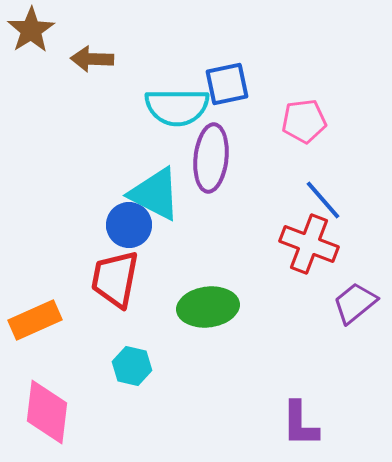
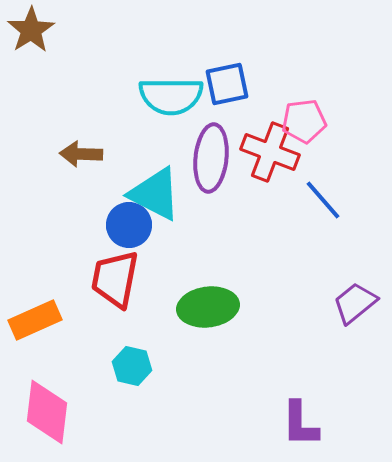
brown arrow: moved 11 px left, 95 px down
cyan semicircle: moved 6 px left, 11 px up
red cross: moved 39 px left, 92 px up
